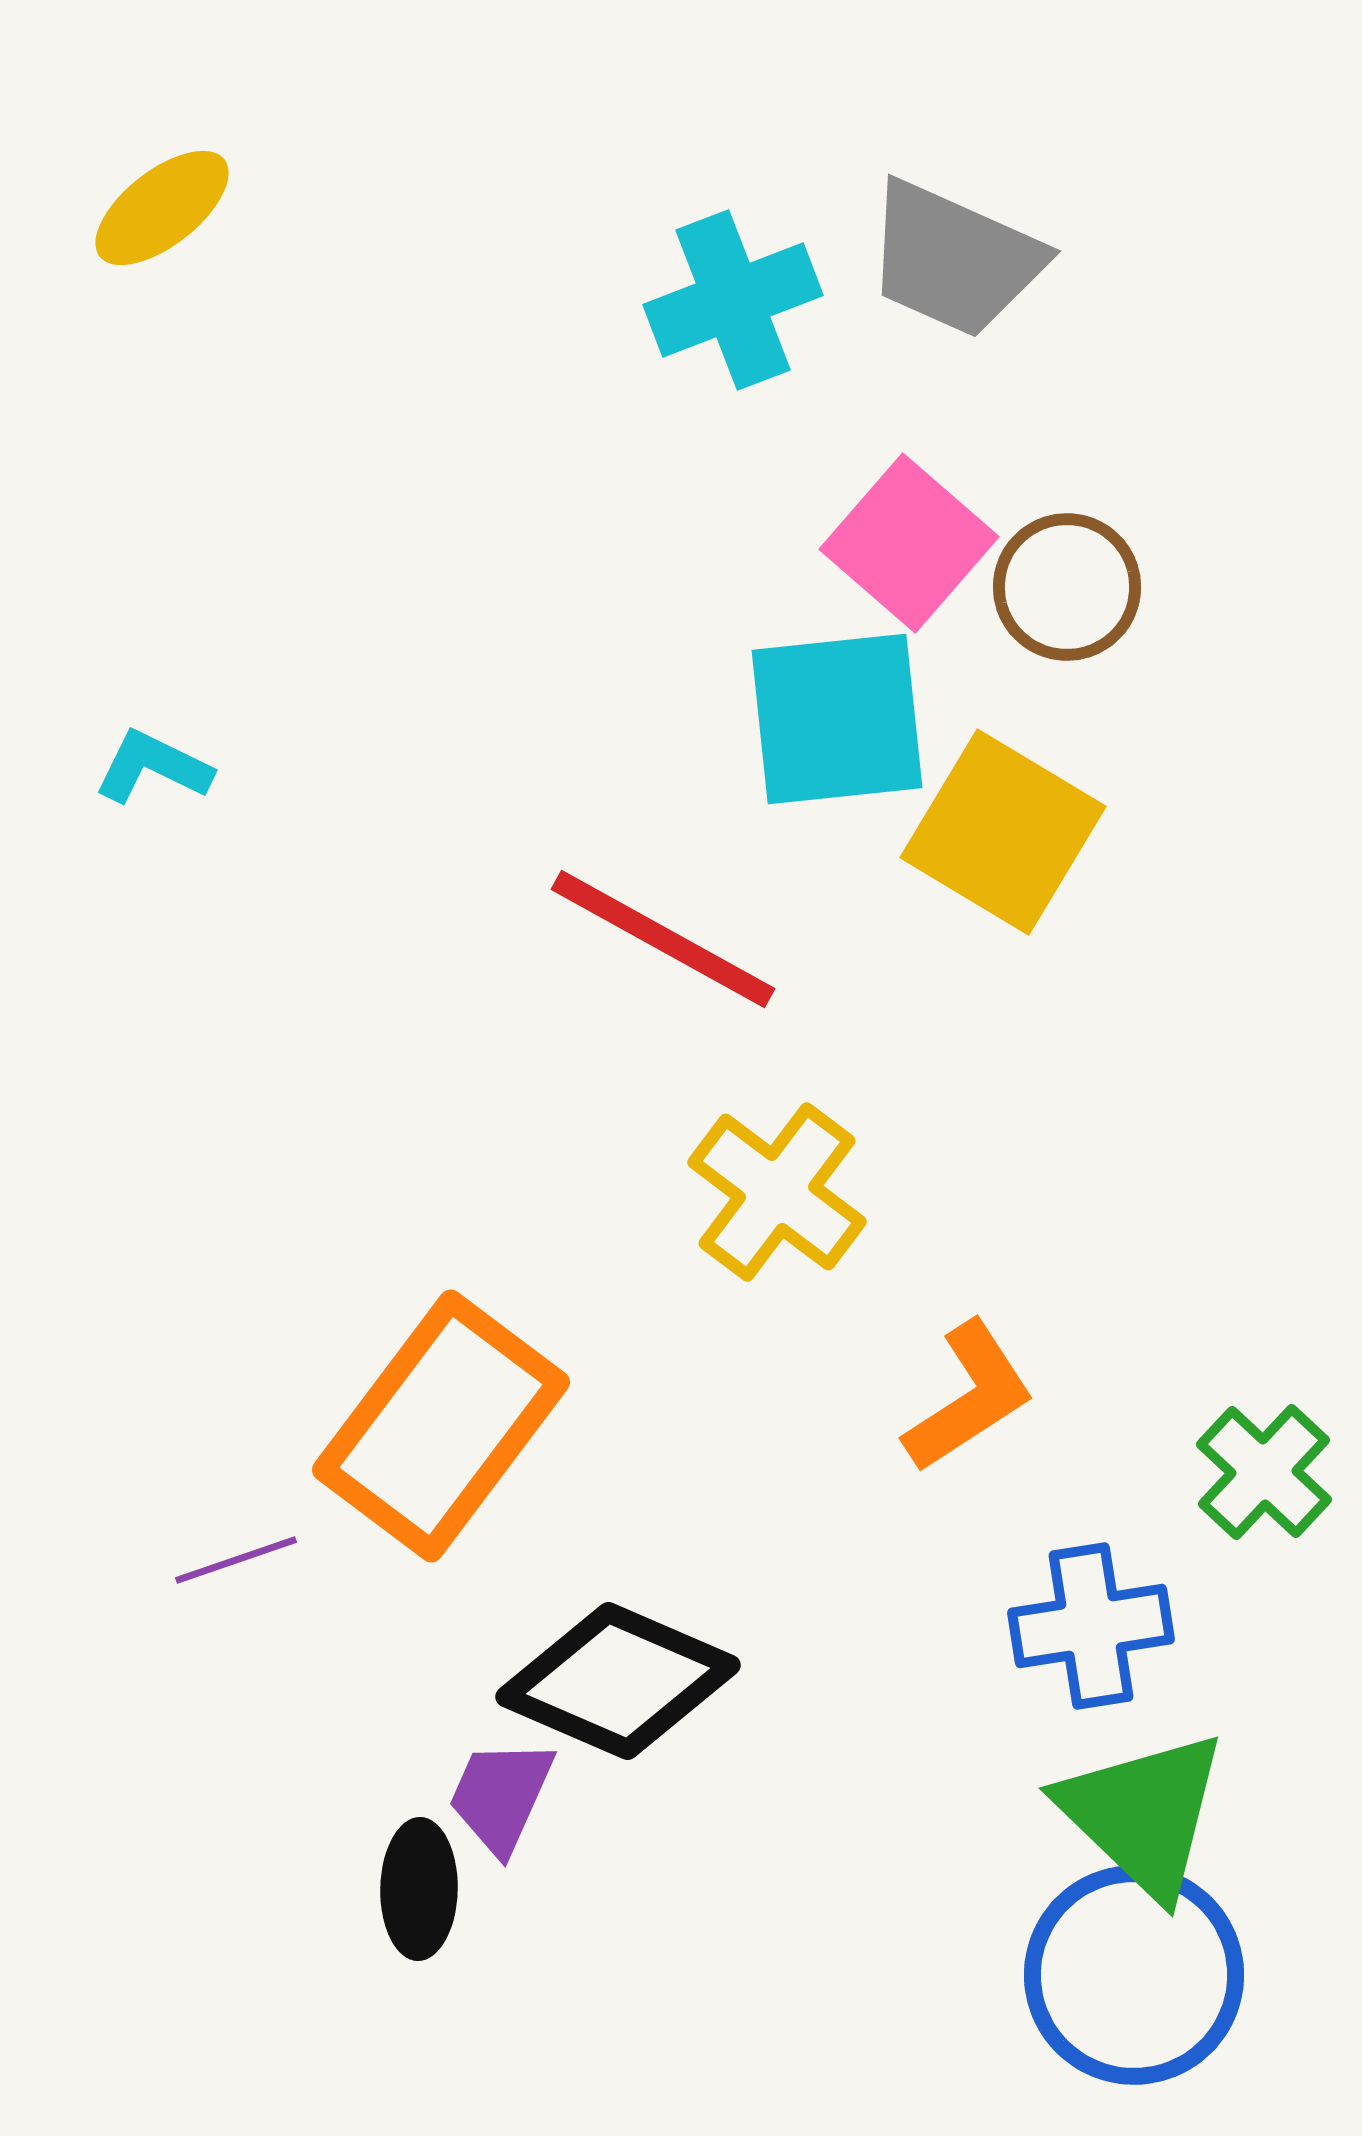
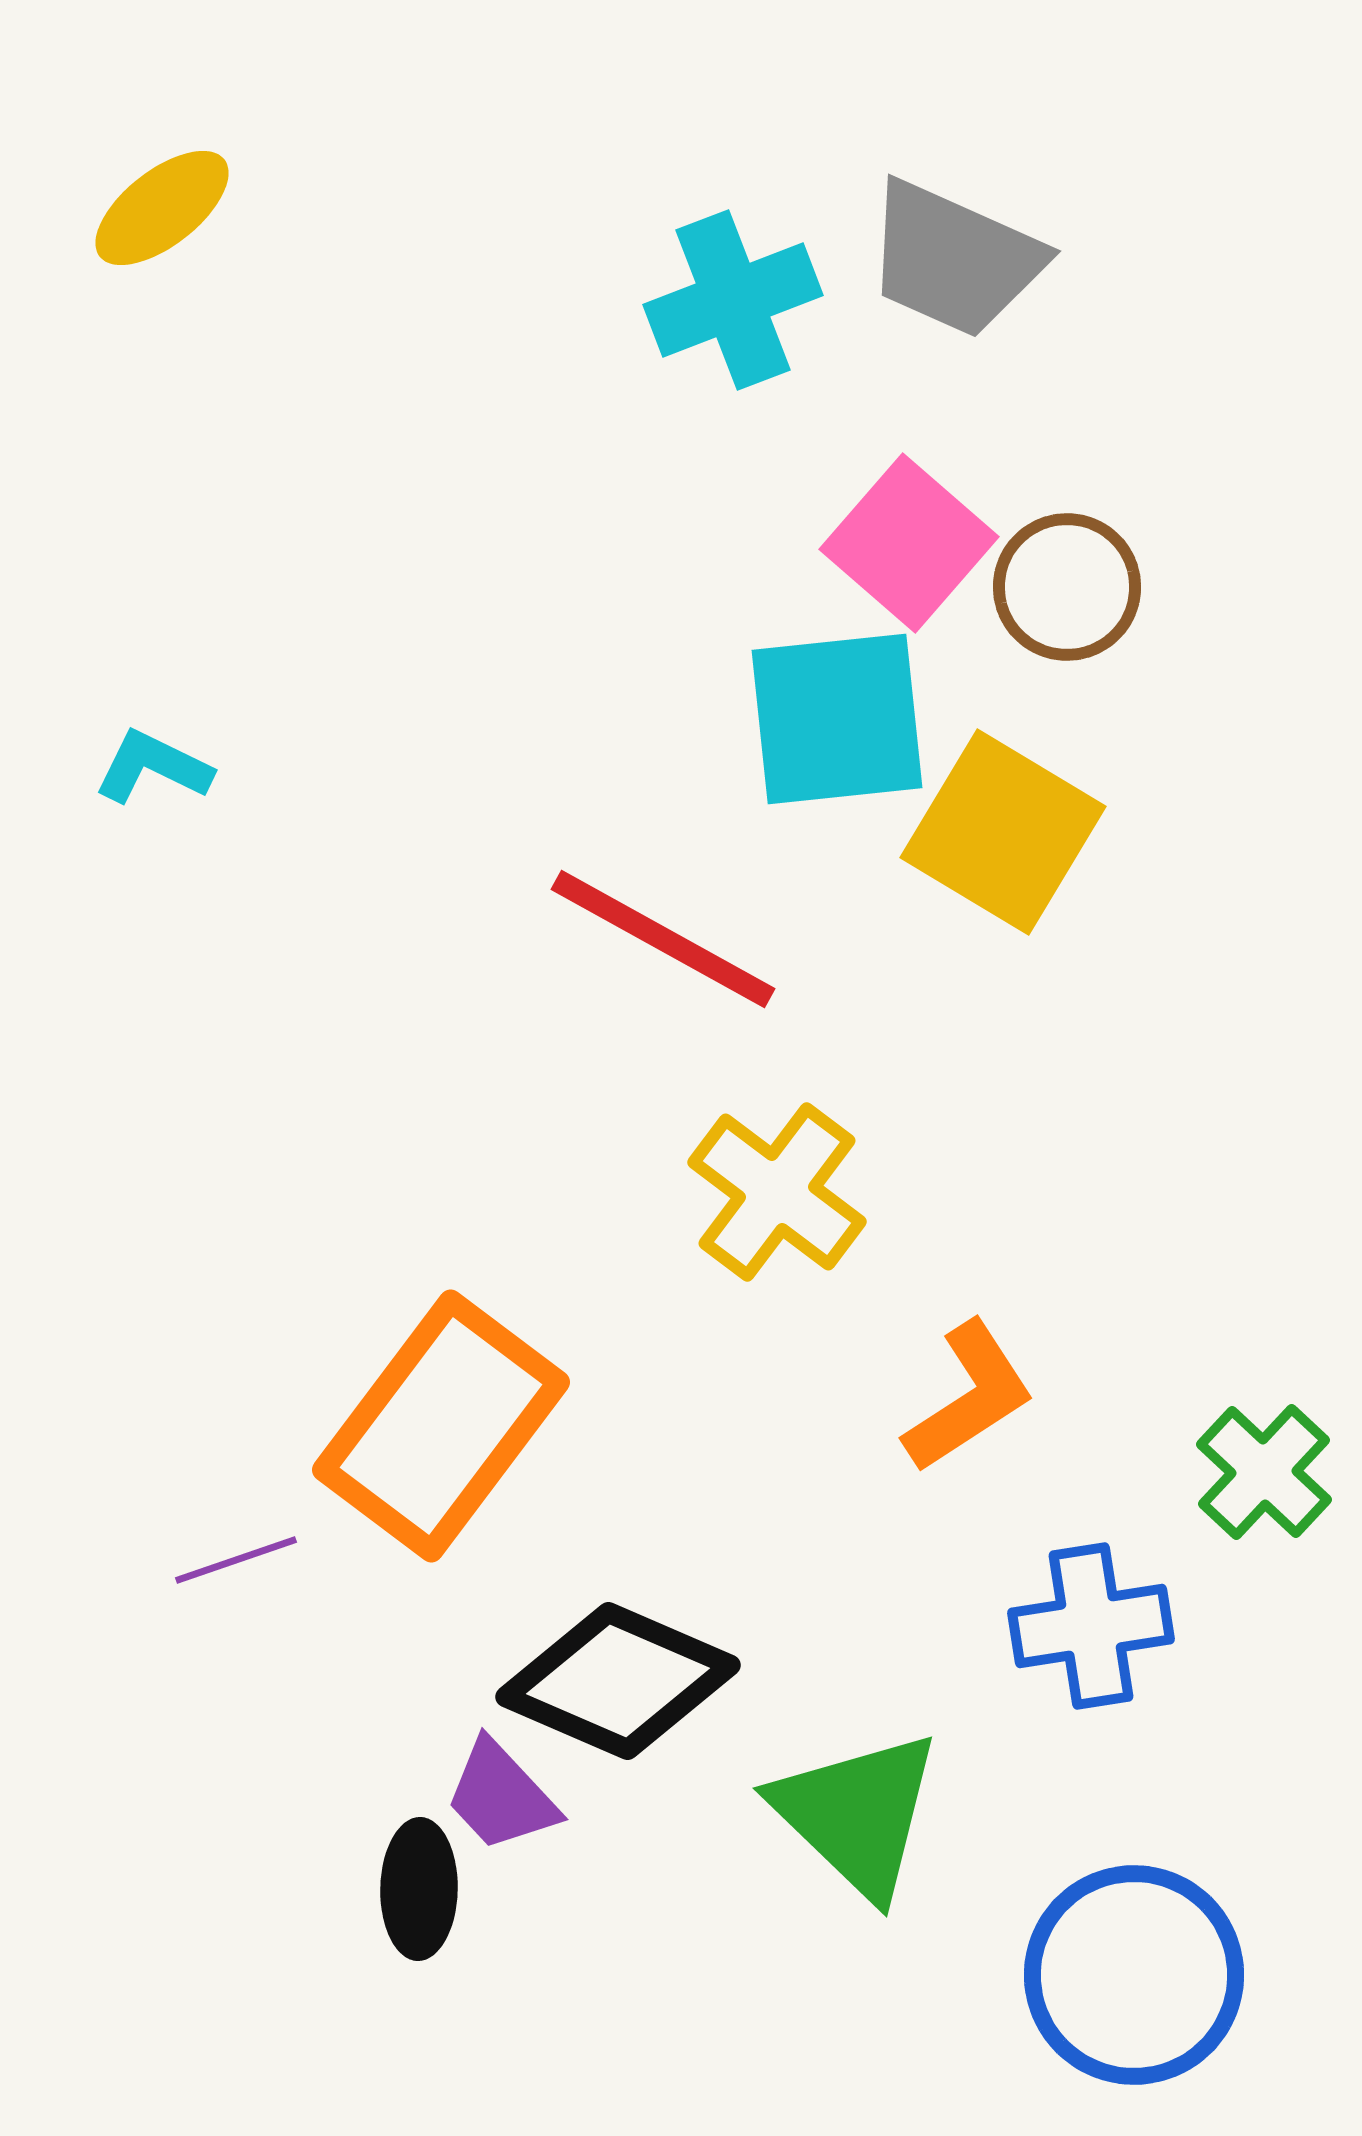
purple trapezoid: rotated 67 degrees counterclockwise
green triangle: moved 286 px left
